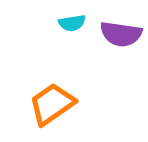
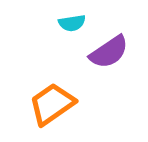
purple semicircle: moved 12 px left, 18 px down; rotated 42 degrees counterclockwise
